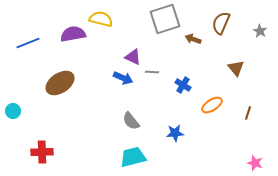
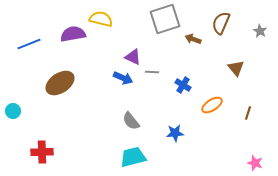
blue line: moved 1 px right, 1 px down
